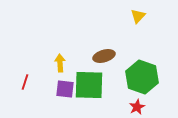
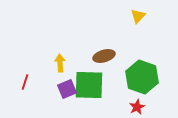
purple square: moved 2 px right; rotated 30 degrees counterclockwise
